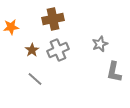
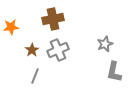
gray star: moved 5 px right
gray line: moved 3 px up; rotated 70 degrees clockwise
